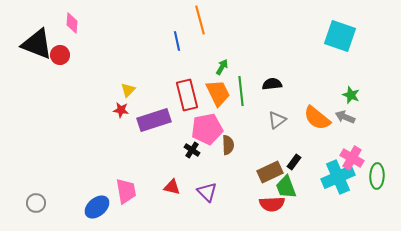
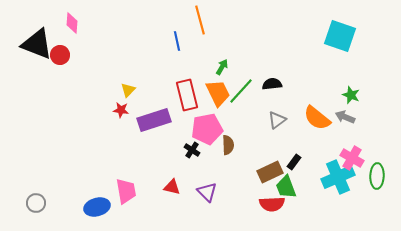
green line: rotated 48 degrees clockwise
blue ellipse: rotated 25 degrees clockwise
